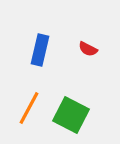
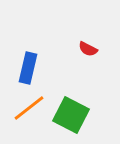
blue rectangle: moved 12 px left, 18 px down
orange line: rotated 24 degrees clockwise
